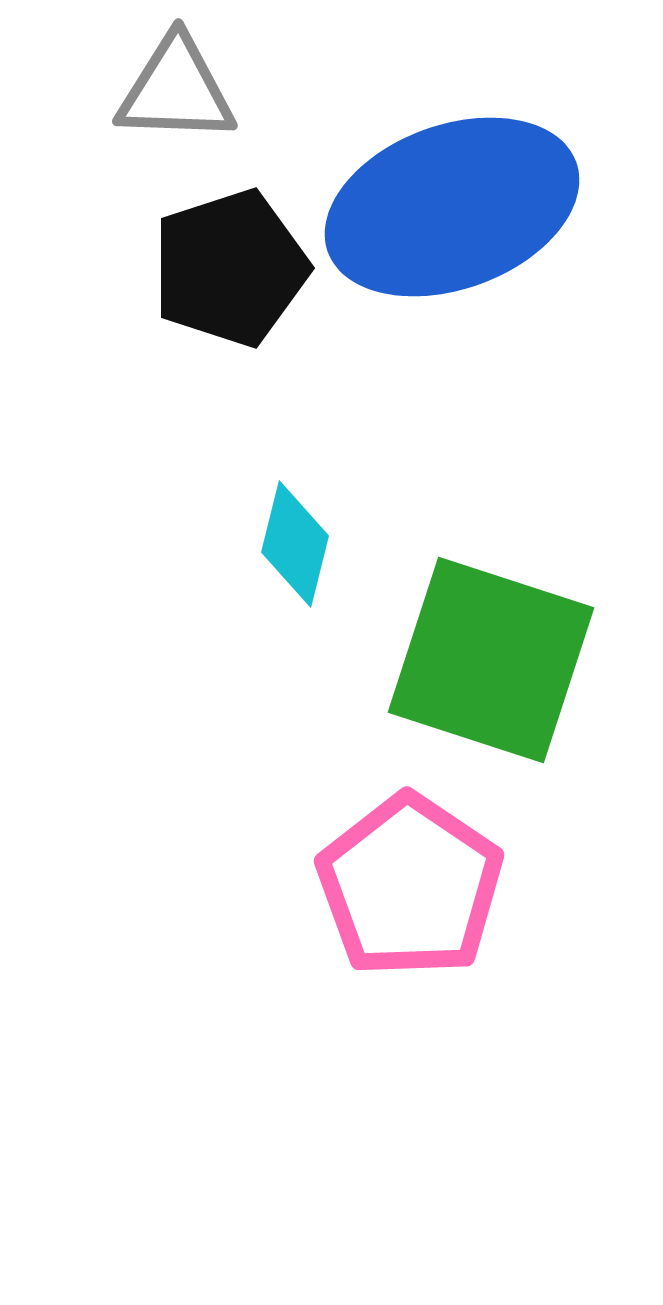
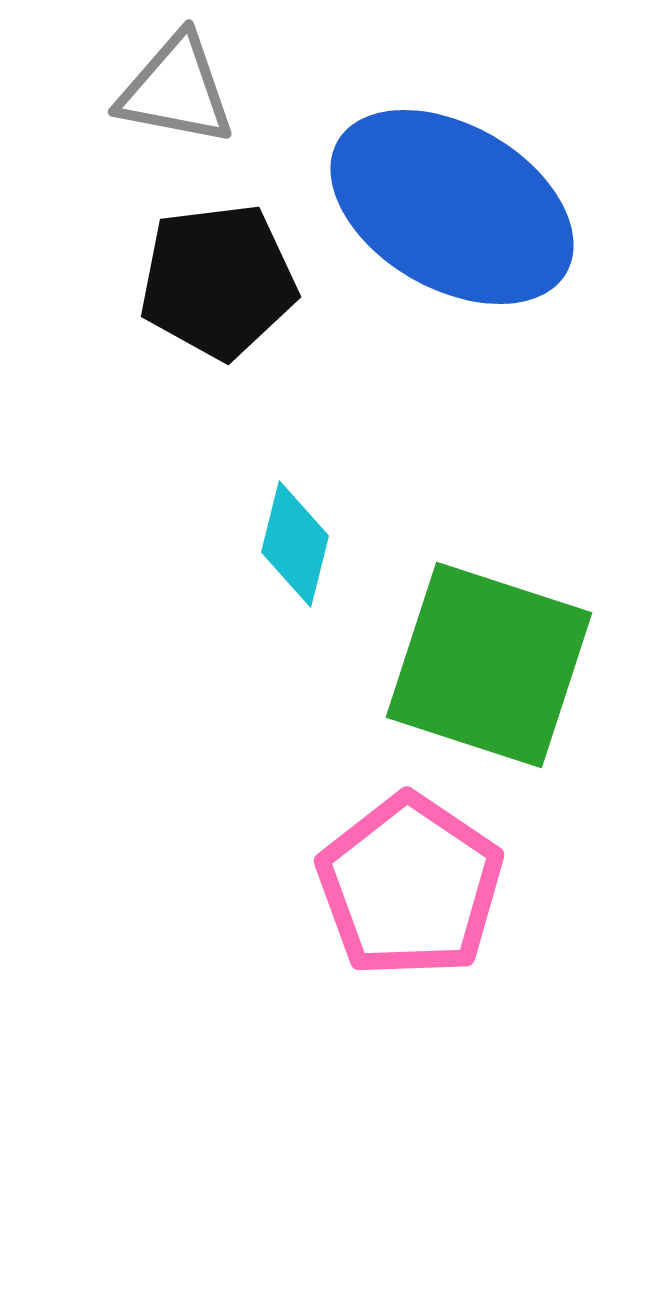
gray triangle: rotated 9 degrees clockwise
blue ellipse: rotated 50 degrees clockwise
black pentagon: moved 12 px left, 13 px down; rotated 11 degrees clockwise
green square: moved 2 px left, 5 px down
